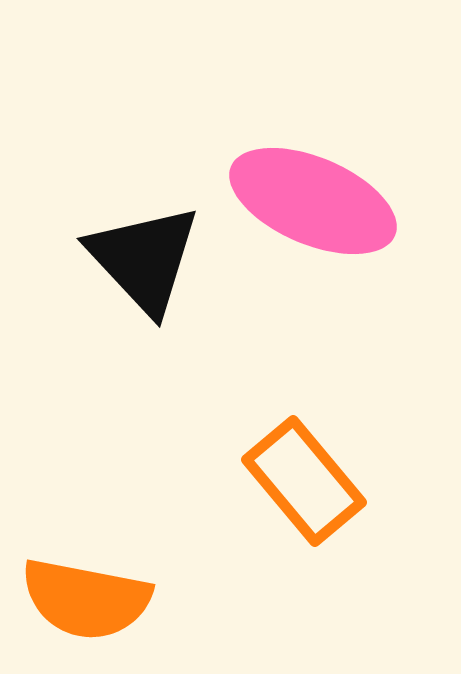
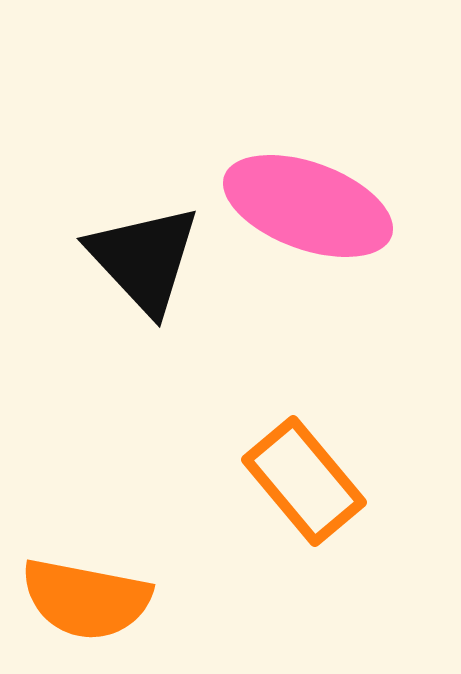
pink ellipse: moved 5 px left, 5 px down; rotated 3 degrees counterclockwise
